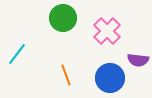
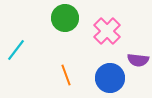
green circle: moved 2 px right
cyan line: moved 1 px left, 4 px up
